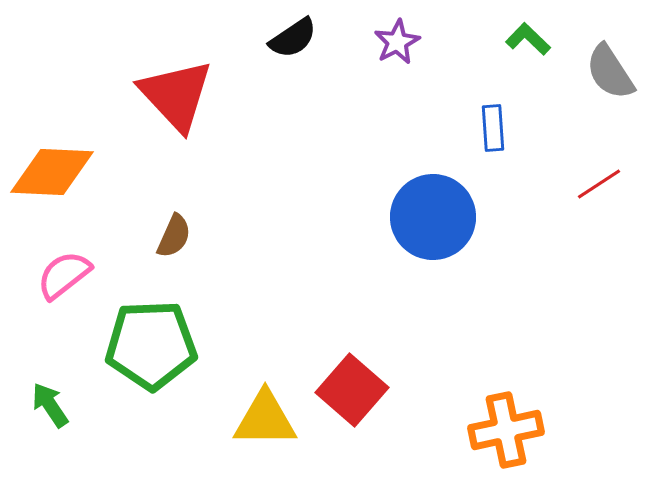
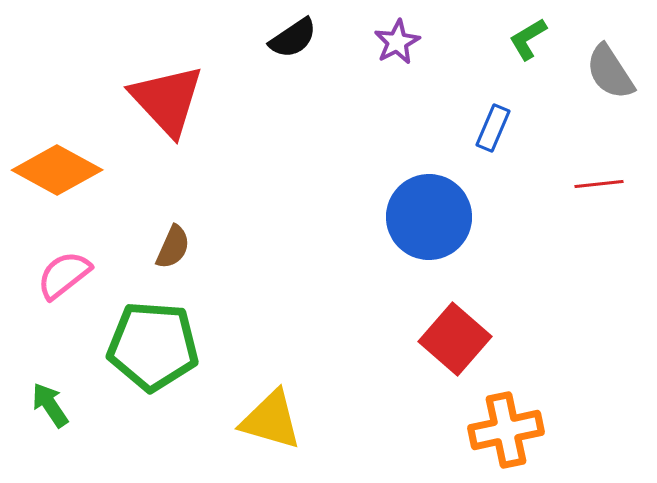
green L-shape: rotated 75 degrees counterclockwise
red triangle: moved 9 px left, 5 px down
blue rectangle: rotated 27 degrees clockwise
orange diamond: moved 5 px right, 2 px up; rotated 26 degrees clockwise
red line: rotated 27 degrees clockwise
blue circle: moved 4 px left
brown semicircle: moved 1 px left, 11 px down
green pentagon: moved 2 px right, 1 px down; rotated 6 degrees clockwise
red square: moved 103 px right, 51 px up
yellow triangle: moved 6 px right, 1 px down; rotated 16 degrees clockwise
